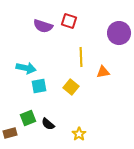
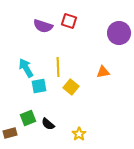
yellow line: moved 23 px left, 10 px down
cyan arrow: rotated 132 degrees counterclockwise
